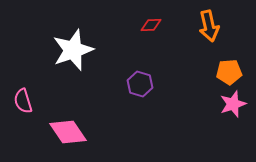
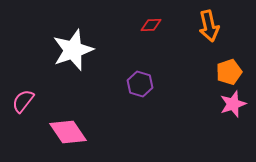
orange pentagon: rotated 15 degrees counterclockwise
pink semicircle: rotated 55 degrees clockwise
